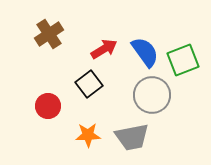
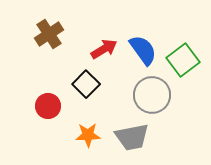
blue semicircle: moved 2 px left, 2 px up
green square: rotated 16 degrees counterclockwise
black square: moved 3 px left; rotated 8 degrees counterclockwise
